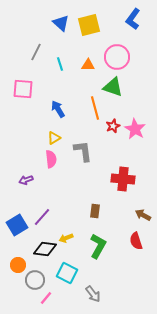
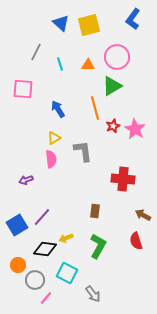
green triangle: moved 1 px left, 1 px up; rotated 50 degrees counterclockwise
